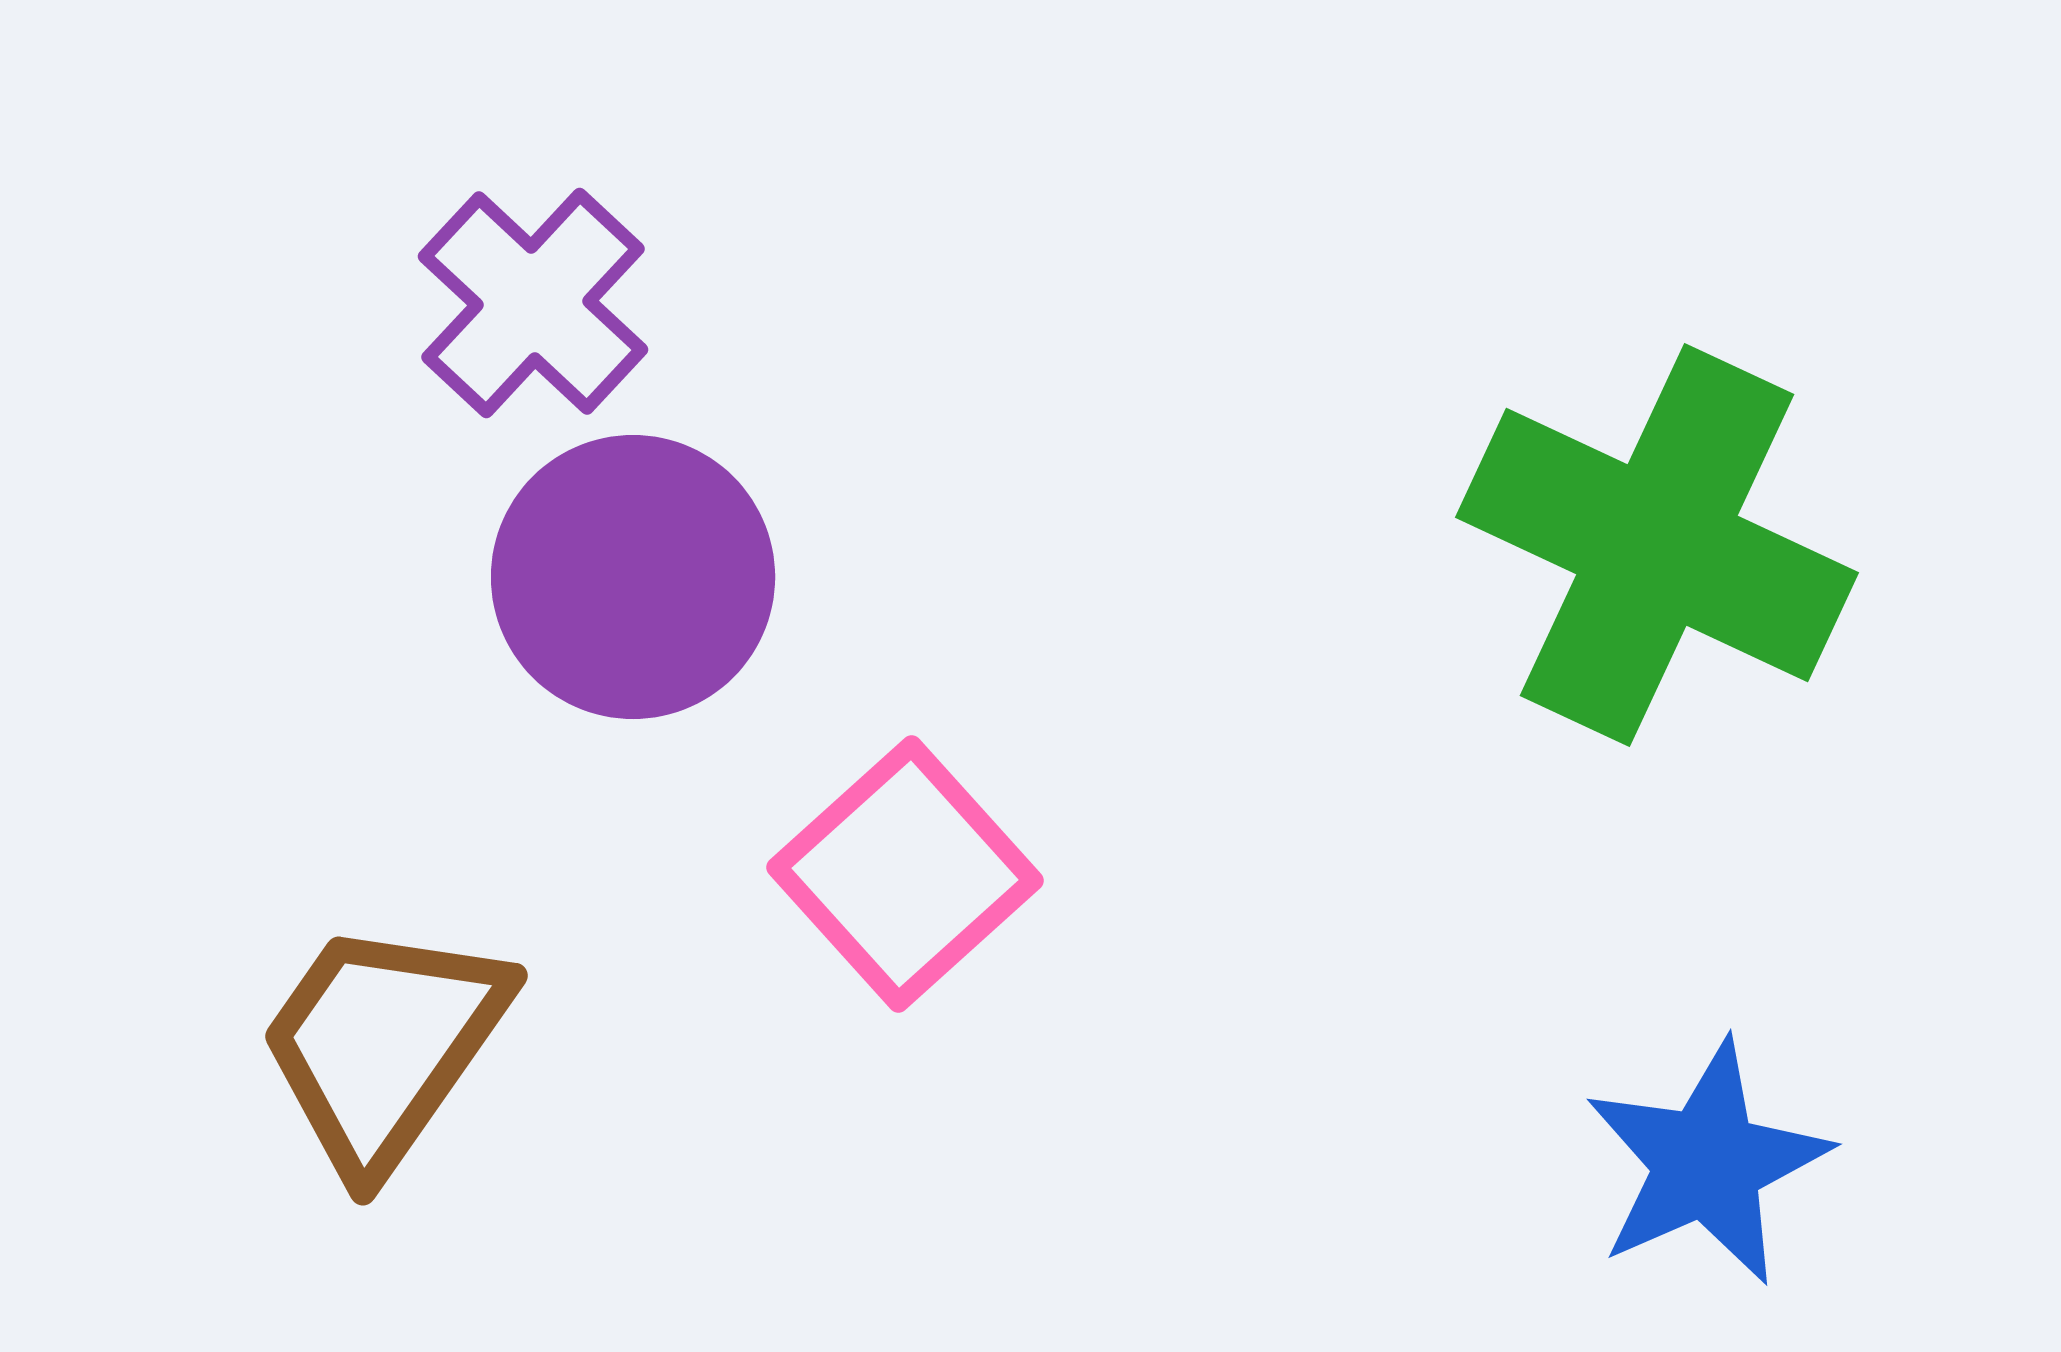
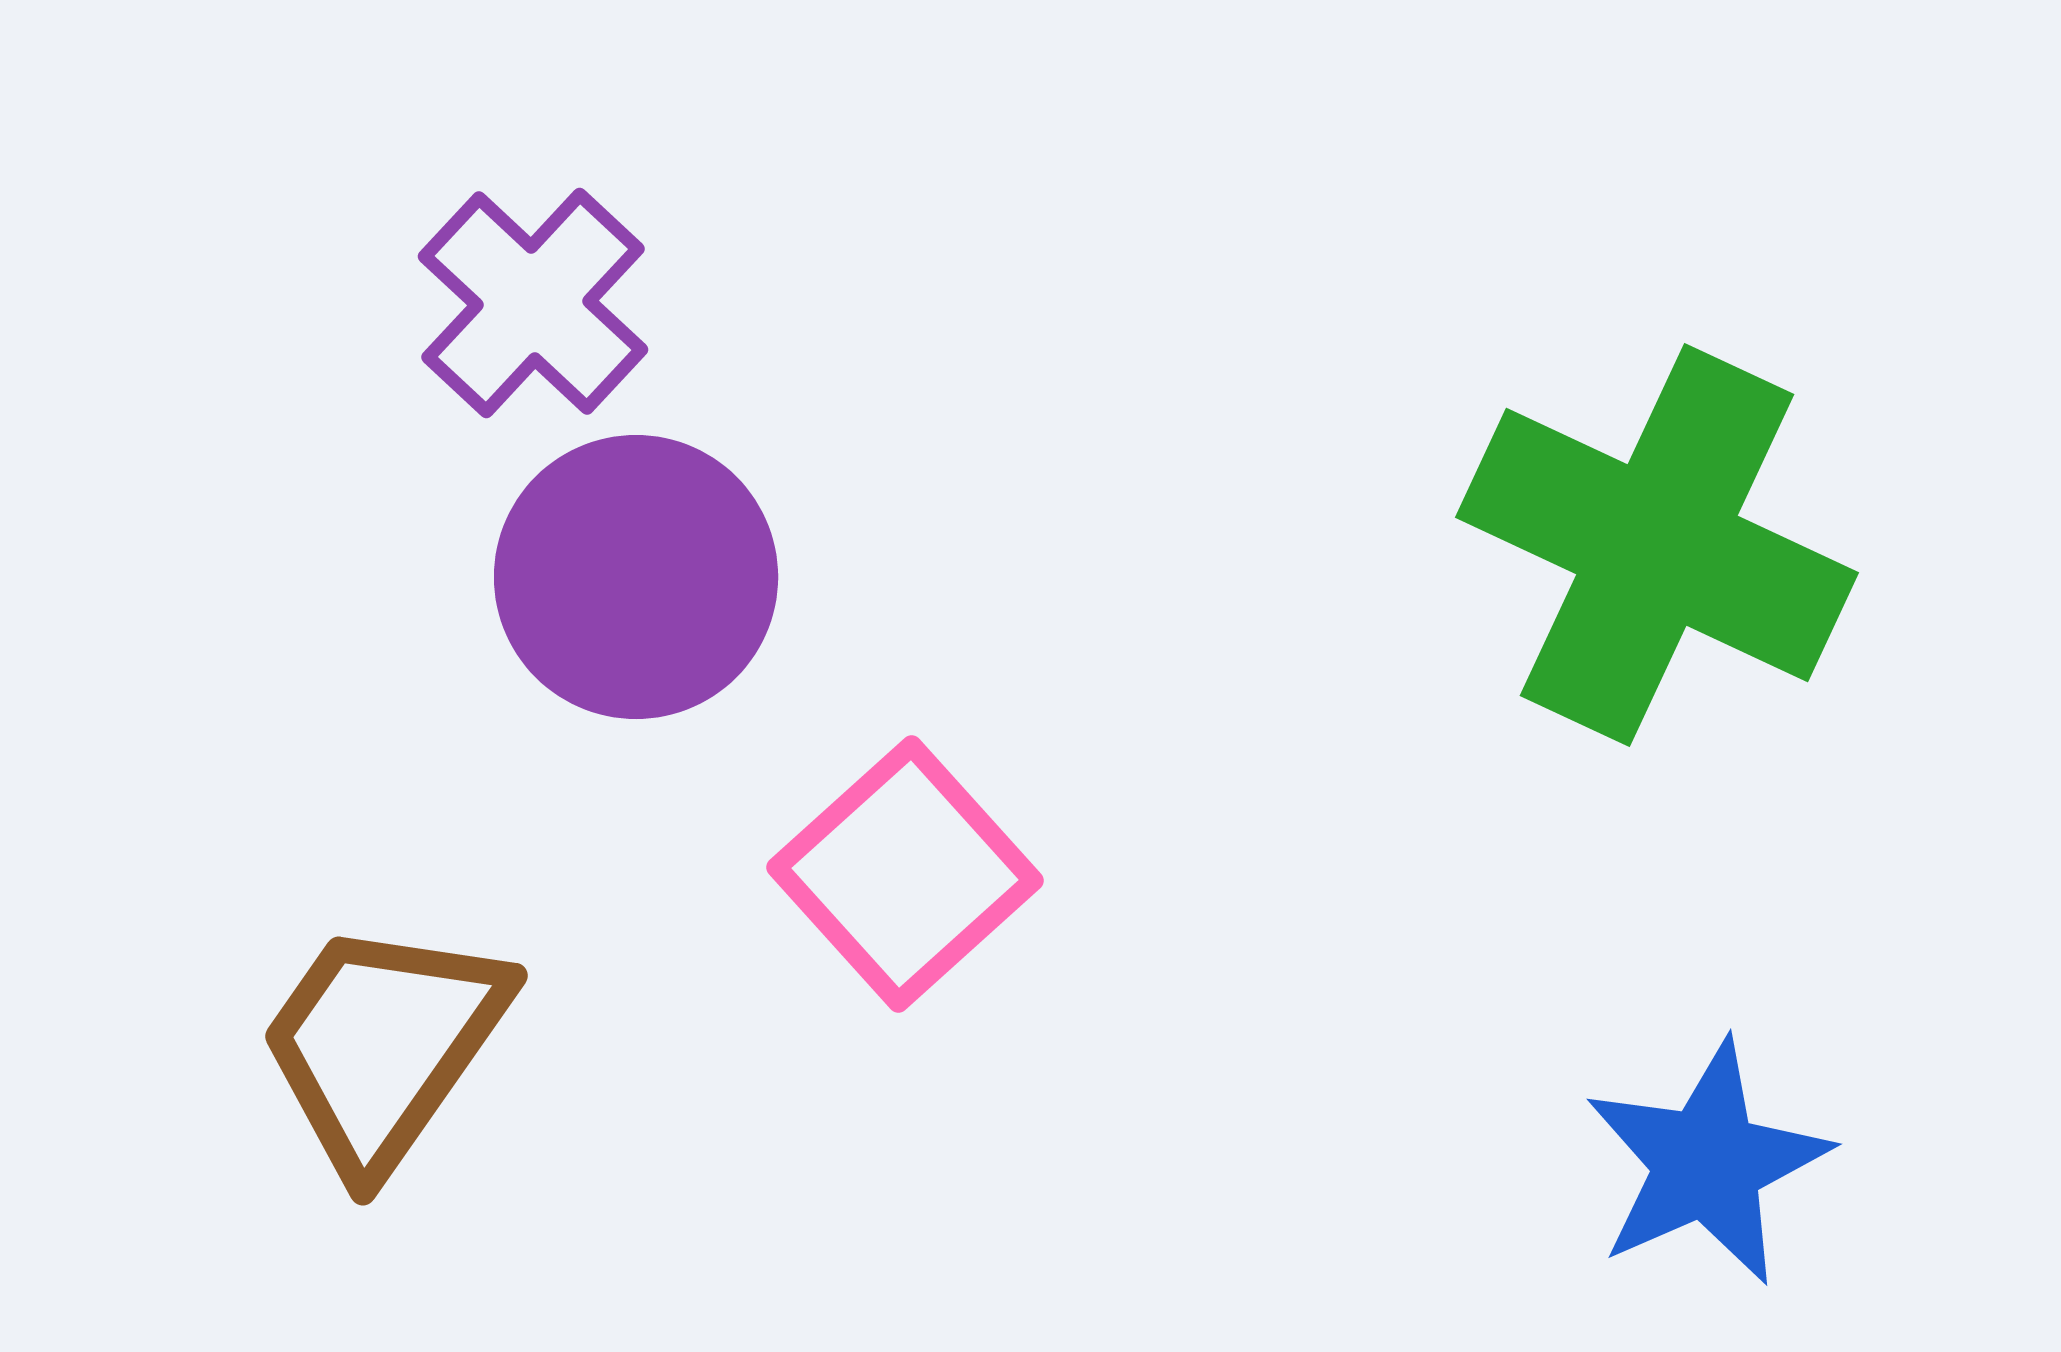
purple circle: moved 3 px right
